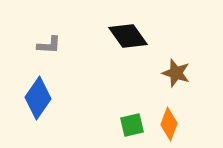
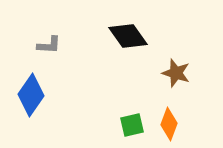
blue diamond: moved 7 px left, 3 px up
